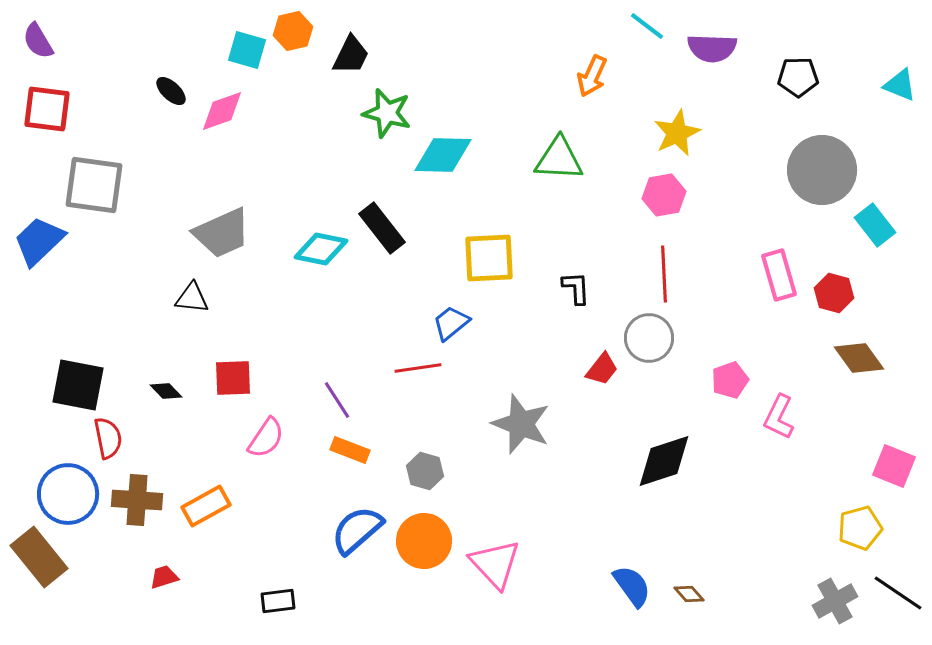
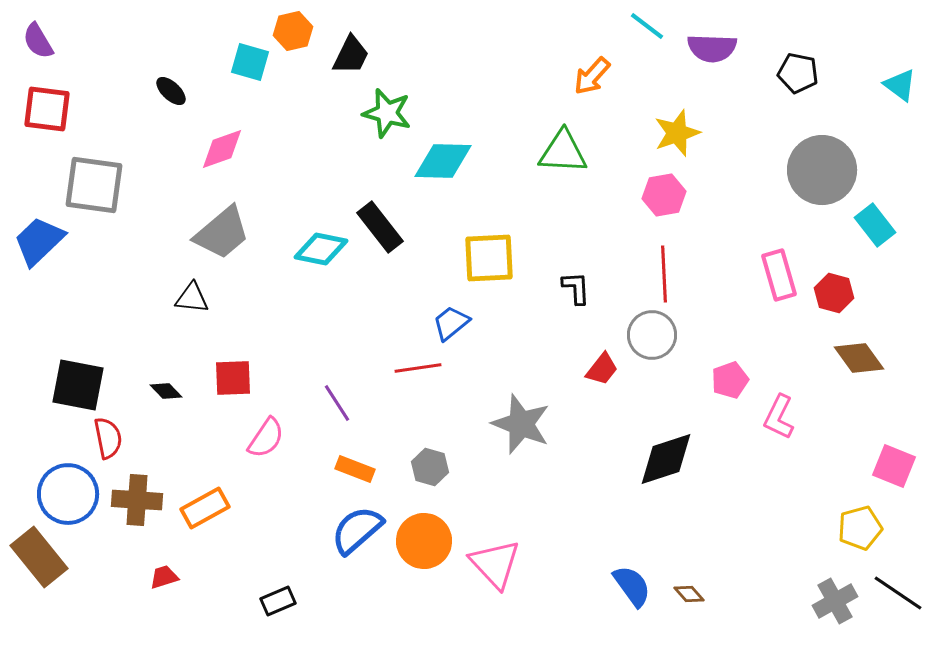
cyan square at (247, 50): moved 3 px right, 12 px down
orange arrow at (592, 76): rotated 18 degrees clockwise
black pentagon at (798, 77): moved 4 px up; rotated 12 degrees clockwise
cyan triangle at (900, 85): rotated 15 degrees clockwise
pink diamond at (222, 111): moved 38 px down
yellow star at (677, 133): rotated 6 degrees clockwise
cyan diamond at (443, 155): moved 6 px down
green triangle at (559, 159): moved 4 px right, 7 px up
black rectangle at (382, 228): moved 2 px left, 1 px up
gray trapezoid at (222, 233): rotated 16 degrees counterclockwise
gray circle at (649, 338): moved 3 px right, 3 px up
purple line at (337, 400): moved 3 px down
orange rectangle at (350, 450): moved 5 px right, 19 px down
black diamond at (664, 461): moved 2 px right, 2 px up
gray hexagon at (425, 471): moved 5 px right, 4 px up
orange rectangle at (206, 506): moved 1 px left, 2 px down
black rectangle at (278, 601): rotated 16 degrees counterclockwise
